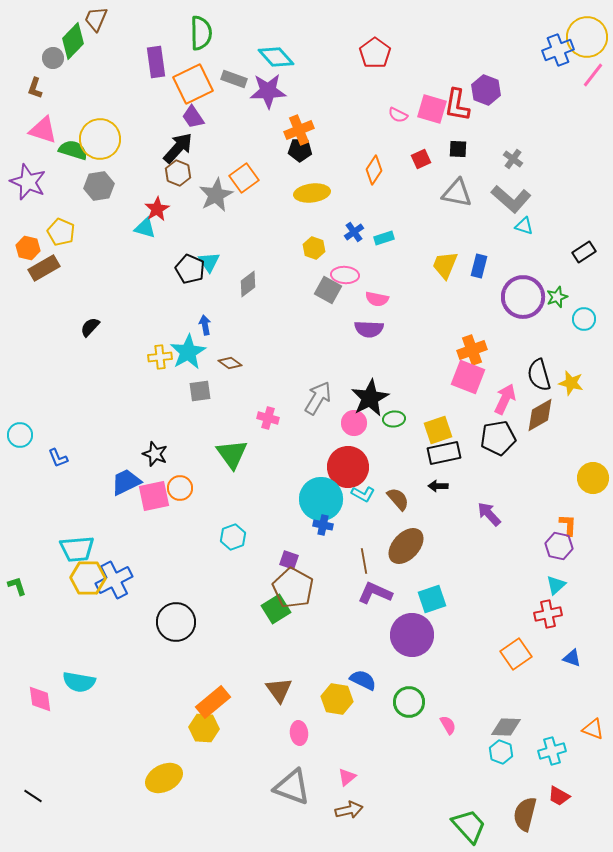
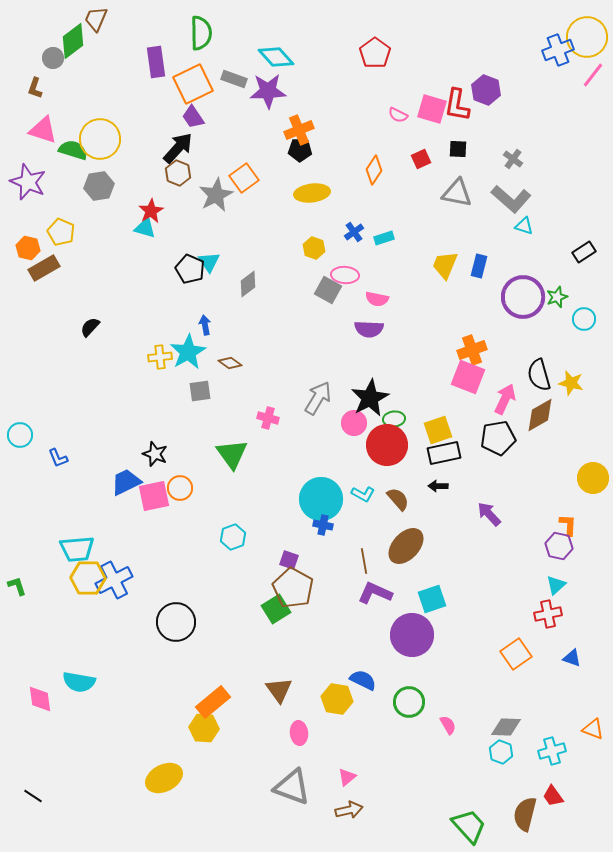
green diamond at (73, 41): rotated 9 degrees clockwise
red star at (157, 209): moved 6 px left, 2 px down
red circle at (348, 467): moved 39 px right, 22 px up
red trapezoid at (559, 796): moved 6 px left; rotated 25 degrees clockwise
